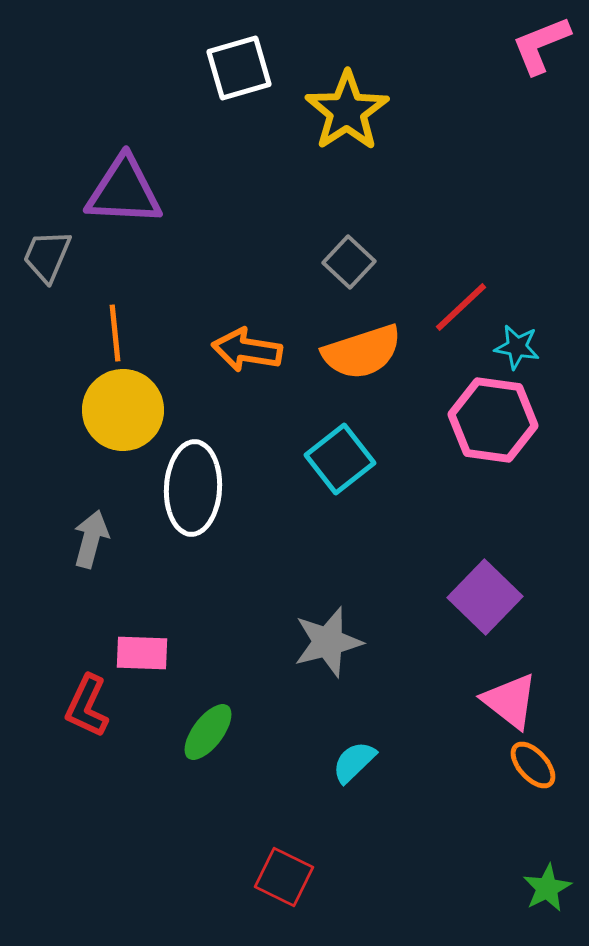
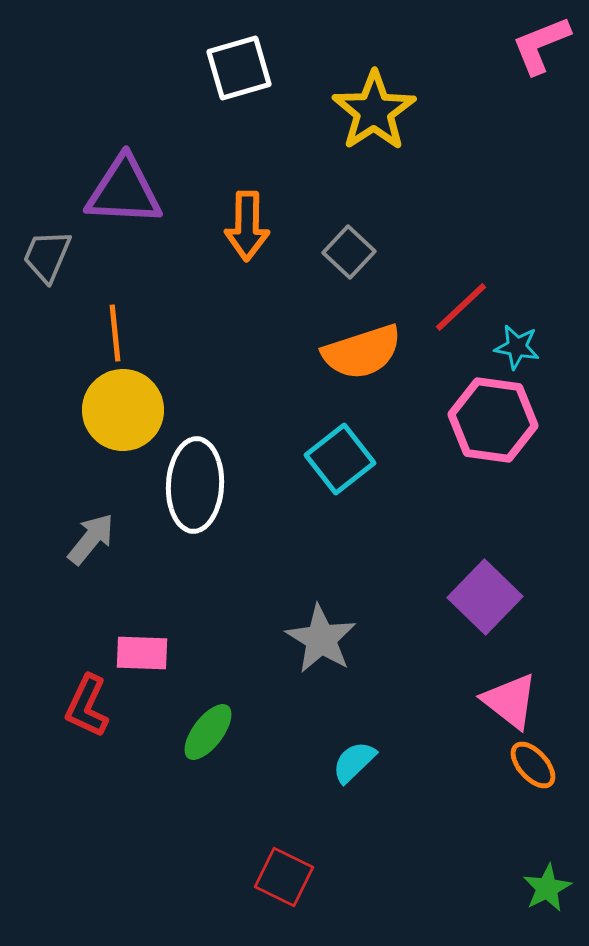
yellow star: moved 27 px right
gray square: moved 10 px up
orange arrow: moved 124 px up; rotated 98 degrees counterclockwise
white ellipse: moved 2 px right, 3 px up
gray arrow: rotated 24 degrees clockwise
gray star: moved 7 px left, 3 px up; rotated 26 degrees counterclockwise
